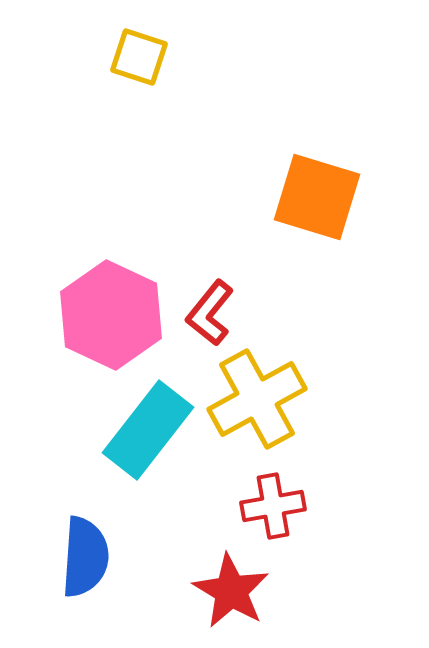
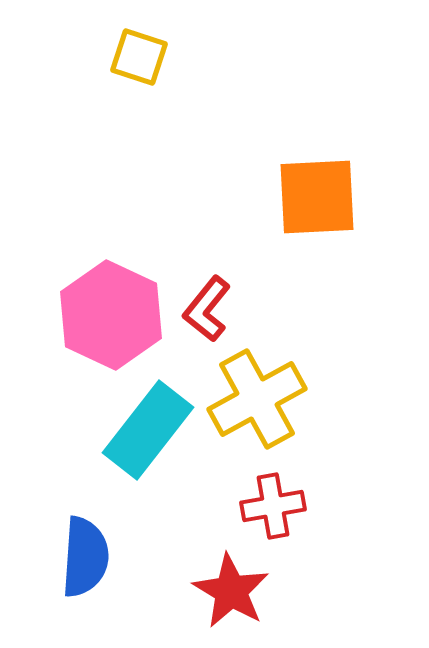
orange square: rotated 20 degrees counterclockwise
red L-shape: moved 3 px left, 4 px up
